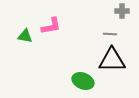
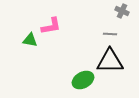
gray cross: rotated 24 degrees clockwise
green triangle: moved 5 px right, 4 px down
black triangle: moved 2 px left, 1 px down
green ellipse: moved 1 px up; rotated 50 degrees counterclockwise
